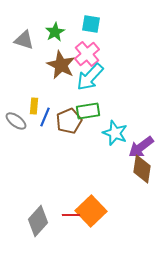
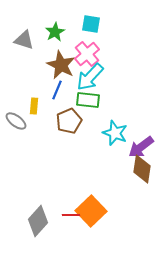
green rectangle: moved 11 px up; rotated 15 degrees clockwise
blue line: moved 12 px right, 27 px up
